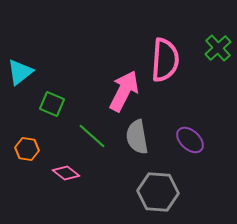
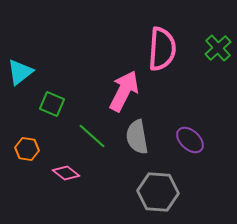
pink semicircle: moved 3 px left, 11 px up
